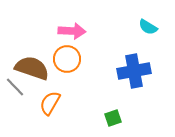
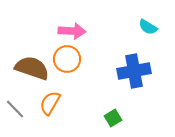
gray line: moved 22 px down
green square: rotated 12 degrees counterclockwise
